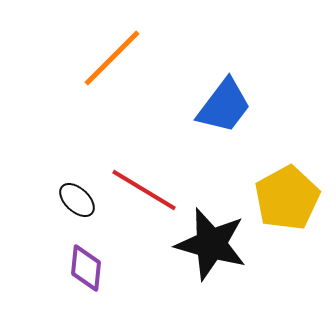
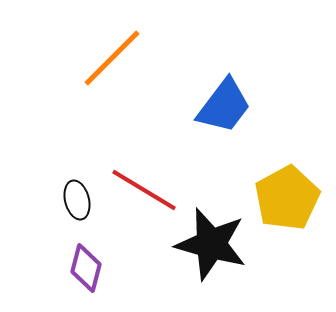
black ellipse: rotated 33 degrees clockwise
purple diamond: rotated 9 degrees clockwise
